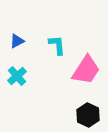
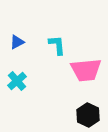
blue triangle: moved 1 px down
pink trapezoid: rotated 52 degrees clockwise
cyan cross: moved 5 px down
